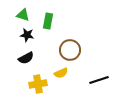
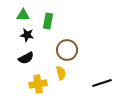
green triangle: rotated 16 degrees counterclockwise
brown circle: moved 3 px left
yellow semicircle: rotated 80 degrees counterclockwise
black line: moved 3 px right, 3 px down
